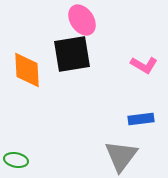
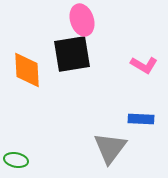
pink ellipse: rotated 16 degrees clockwise
blue rectangle: rotated 10 degrees clockwise
gray triangle: moved 11 px left, 8 px up
